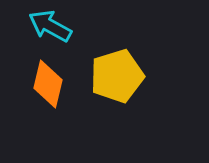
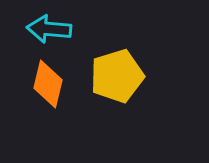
cyan arrow: moved 1 px left, 3 px down; rotated 24 degrees counterclockwise
